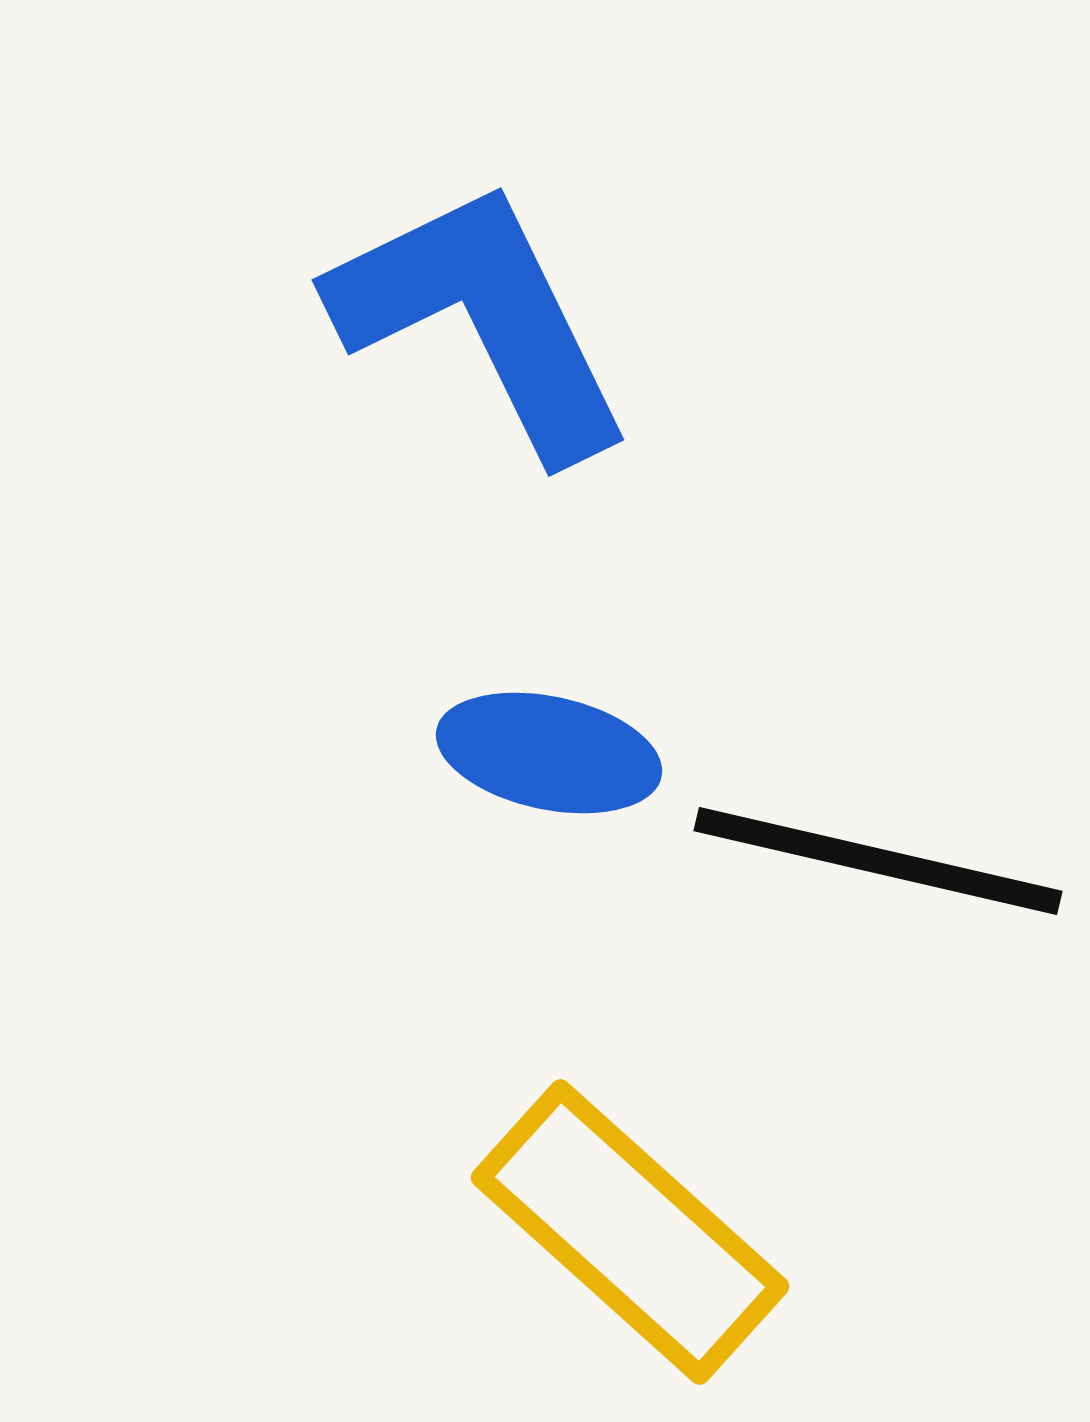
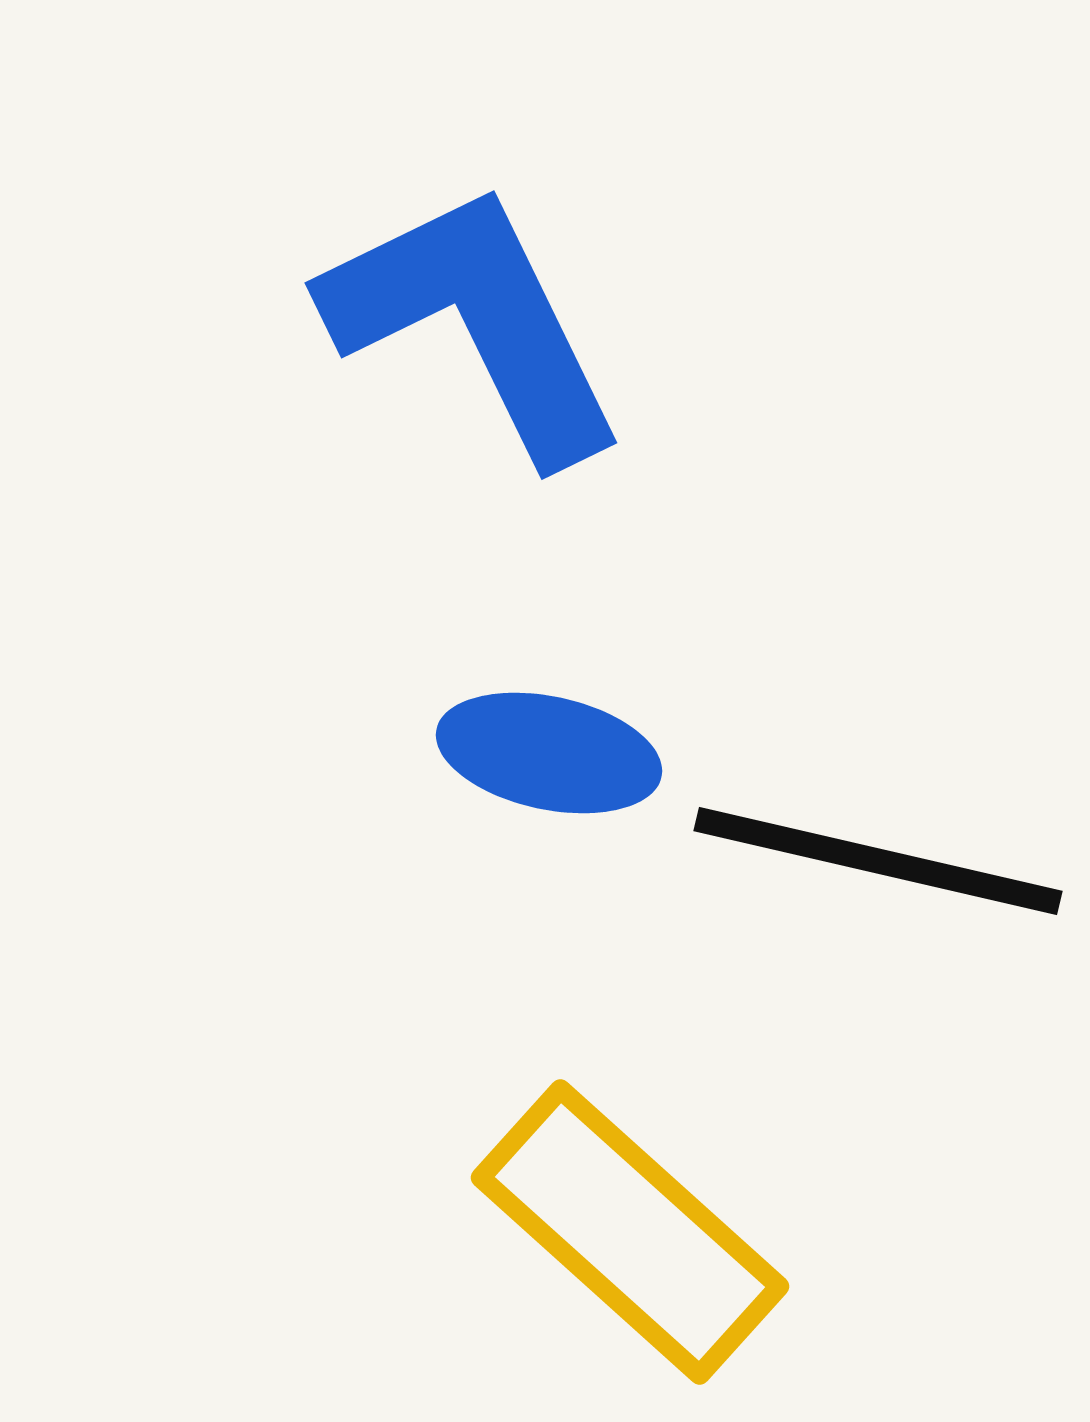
blue L-shape: moved 7 px left, 3 px down
